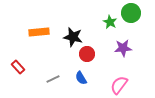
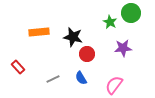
pink semicircle: moved 5 px left
